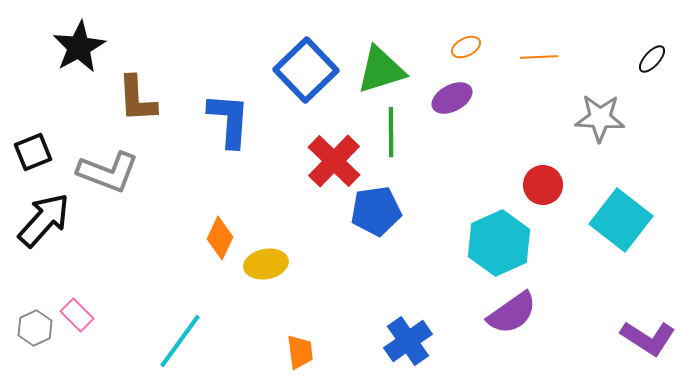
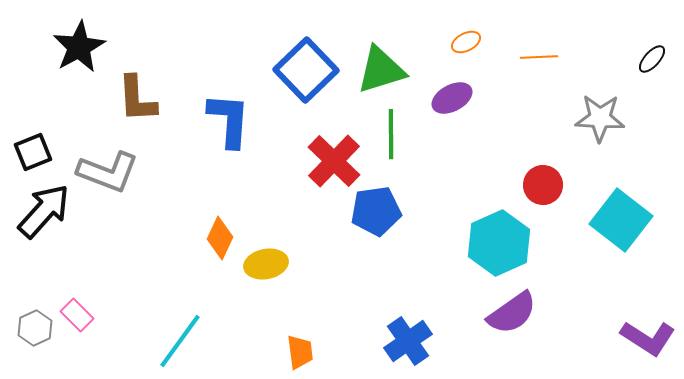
orange ellipse: moved 5 px up
green line: moved 2 px down
black arrow: moved 9 px up
